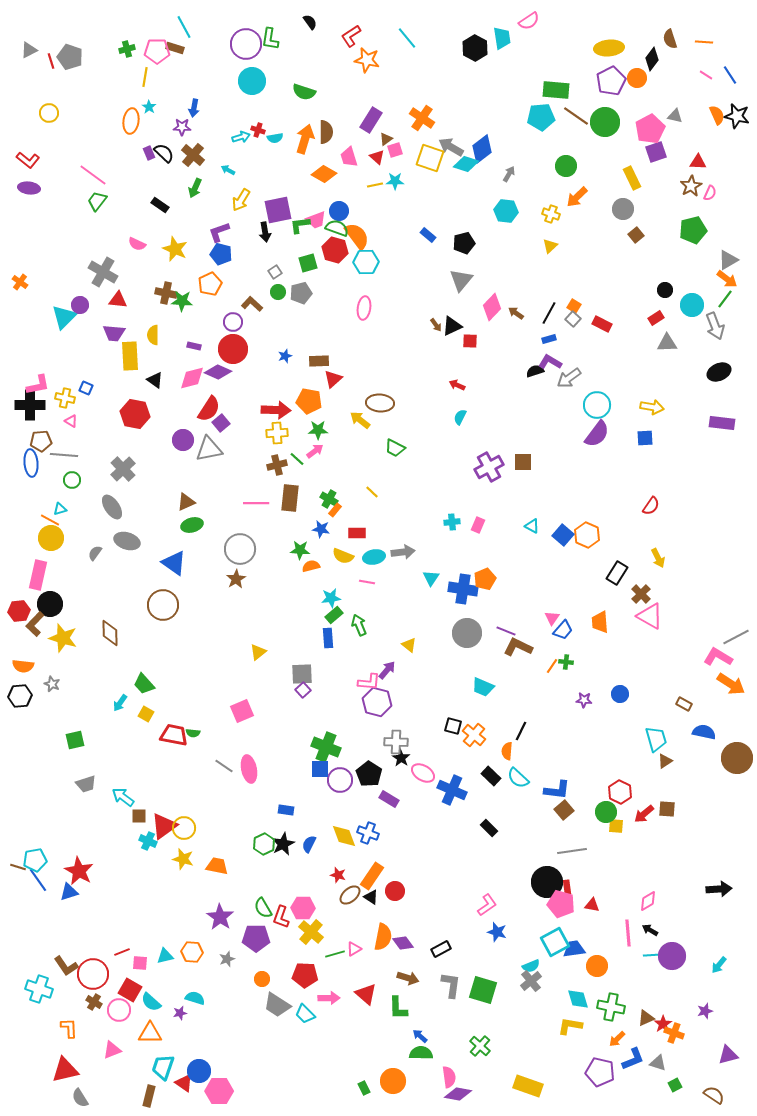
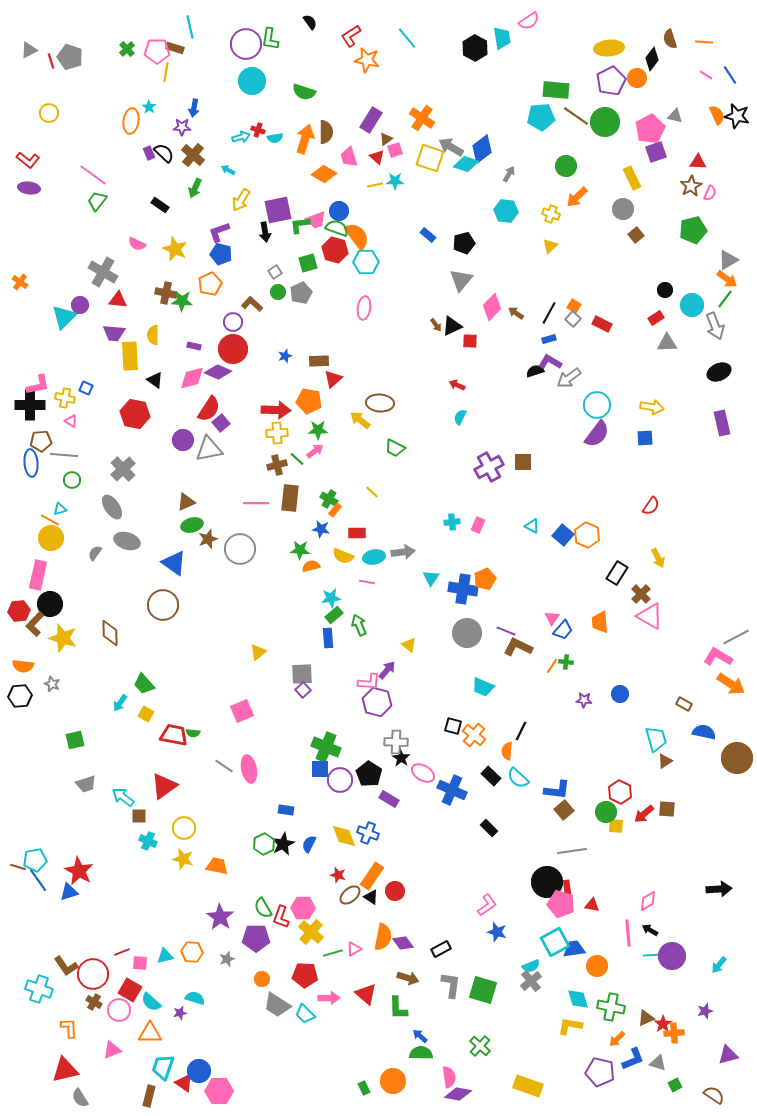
cyan line at (184, 27): moved 6 px right; rotated 15 degrees clockwise
green cross at (127, 49): rotated 28 degrees counterclockwise
yellow line at (145, 77): moved 21 px right, 5 px up
gray pentagon at (301, 293): rotated 10 degrees counterclockwise
purple rectangle at (722, 423): rotated 70 degrees clockwise
brown star at (236, 579): moved 28 px left, 40 px up; rotated 12 degrees clockwise
red triangle at (164, 826): moved 40 px up
green line at (335, 954): moved 2 px left, 1 px up
orange cross at (674, 1033): rotated 24 degrees counterclockwise
